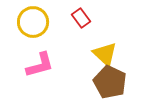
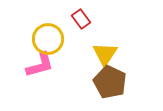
red rectangle: moved 1 px down
yellow circle: moved 15 px right, 17 px down
yellow triangle: rotated 20 degrees clockwise
